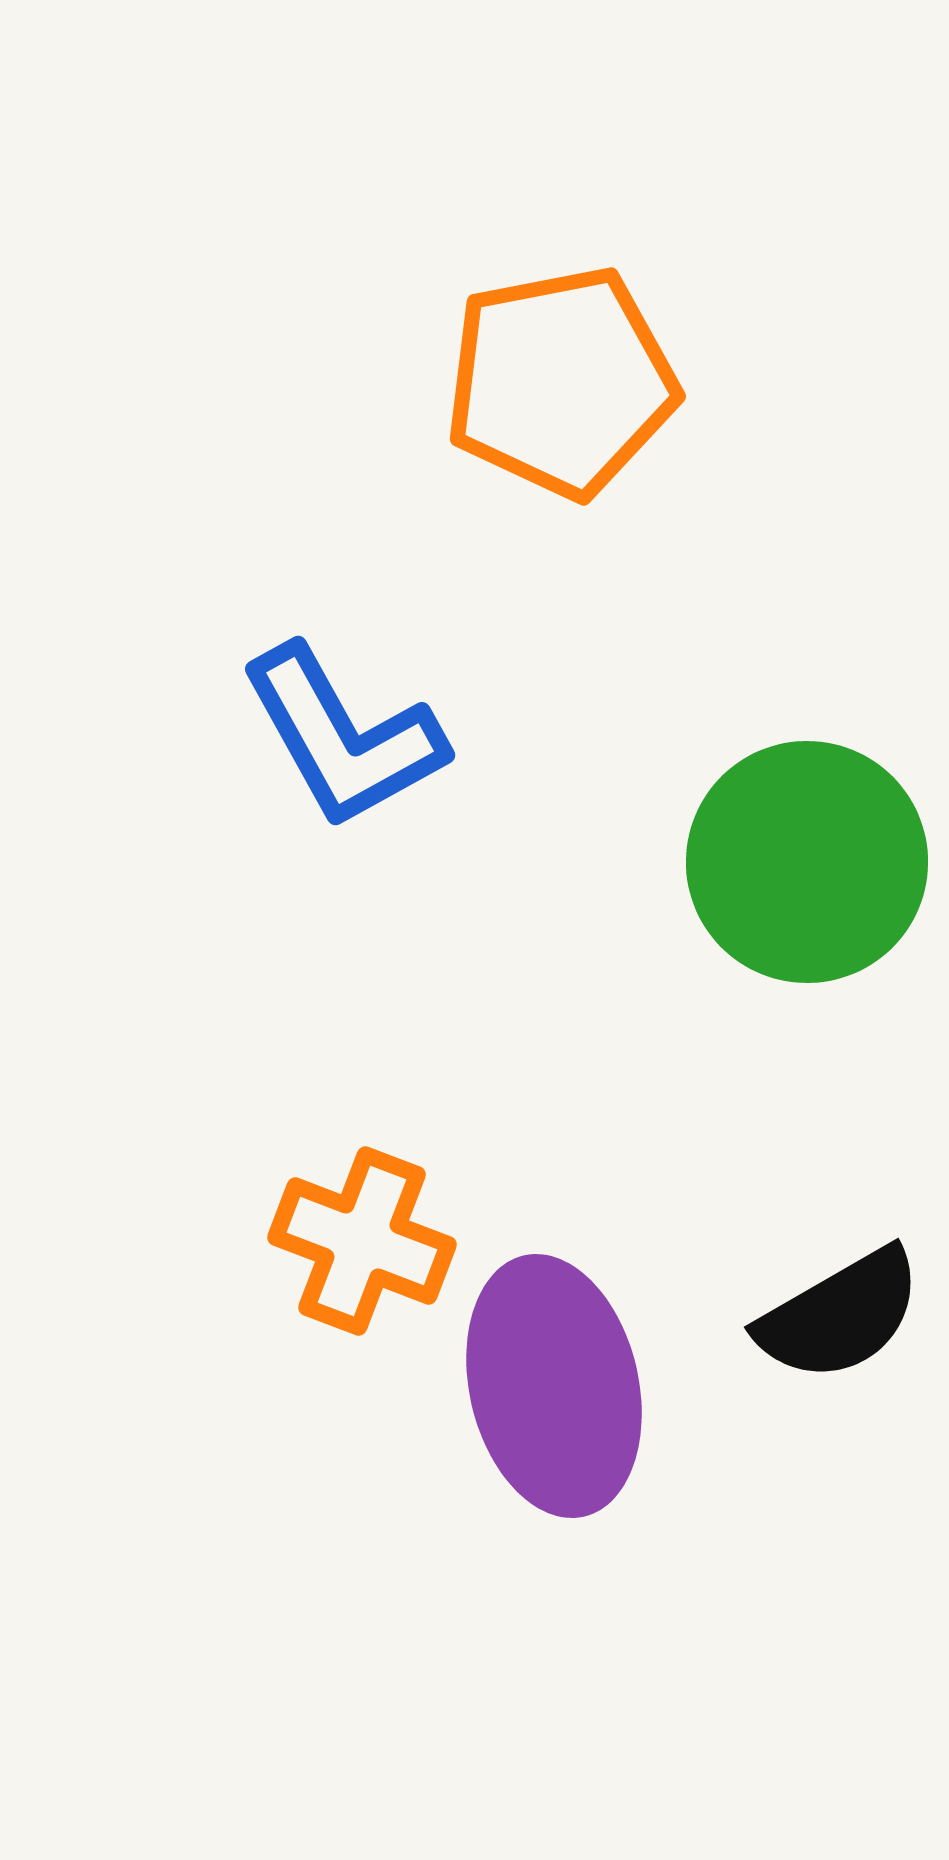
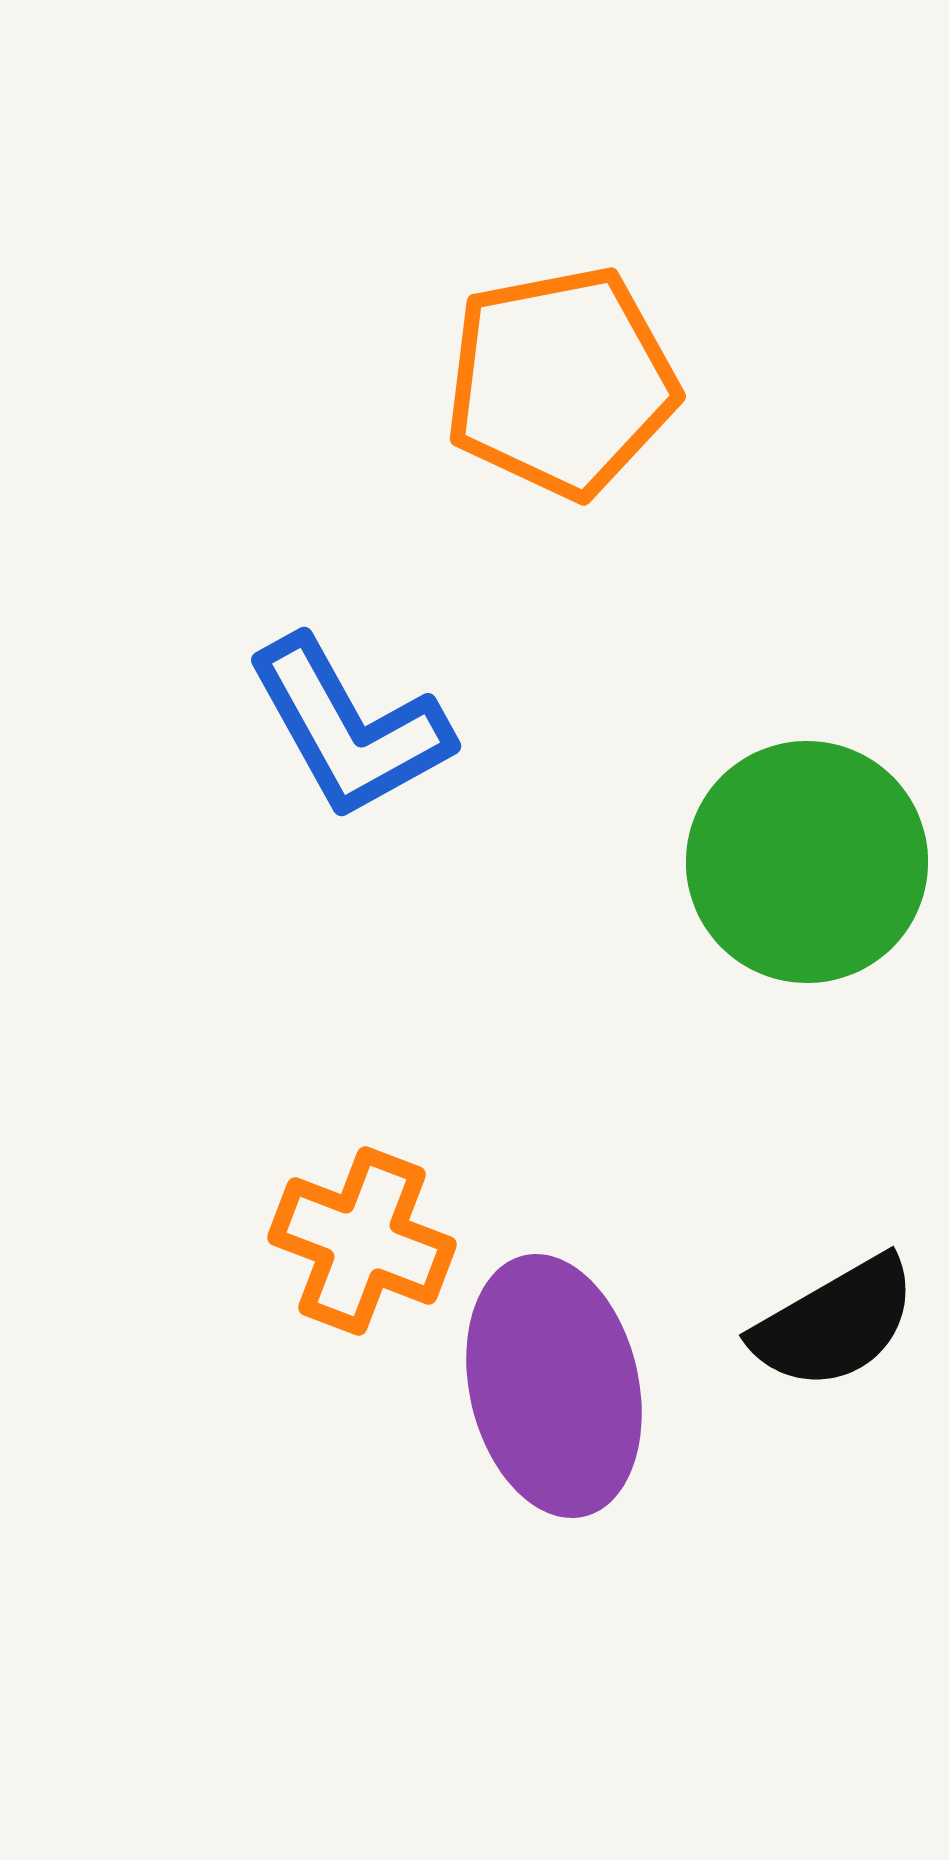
blue L-shape: moved 6 px right, 9 px up
black semicircle: moved 5 px left, 8 px down
